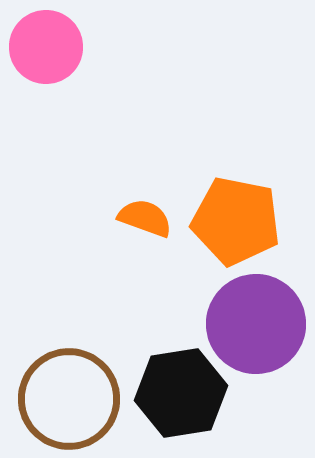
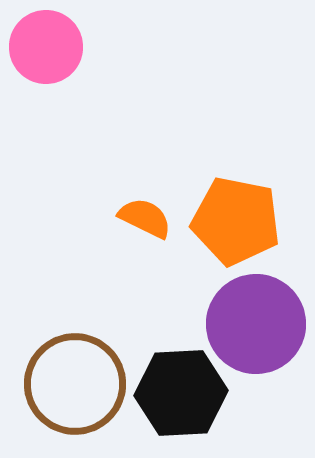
orange semicircle: rotated 6 degrees clockwise
black hexagon: rotated 6 degrees clockwise
brown circle: moved 6 px right, 15 px up
